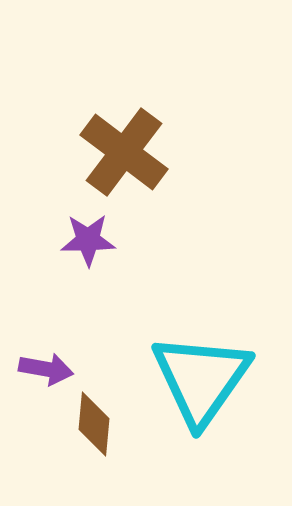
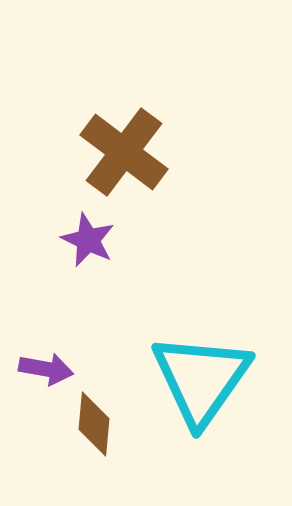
purple star: rotated 26 degrees clockwise
